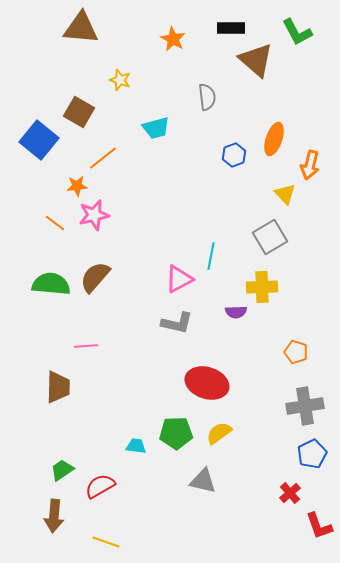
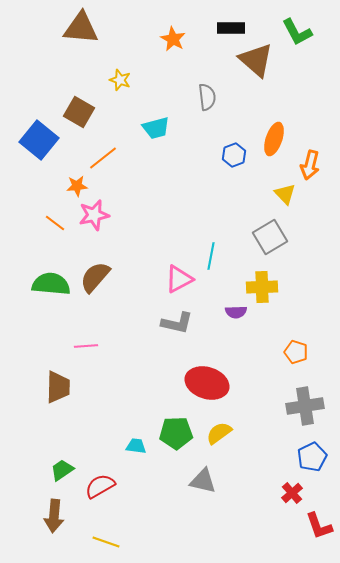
blue pentagon at (312, 454): moved 3 px down
red cross at (290, 493): moved 2 px right
